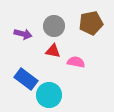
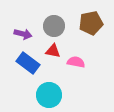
blue rectangle: moved 2 px right, 16 px up
